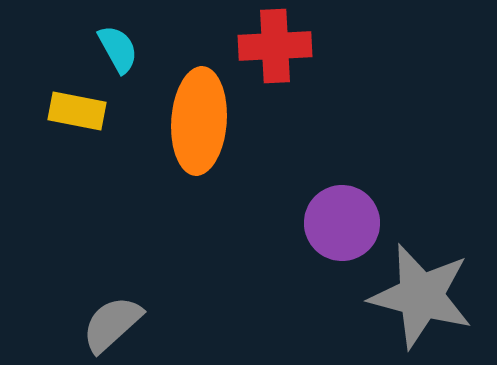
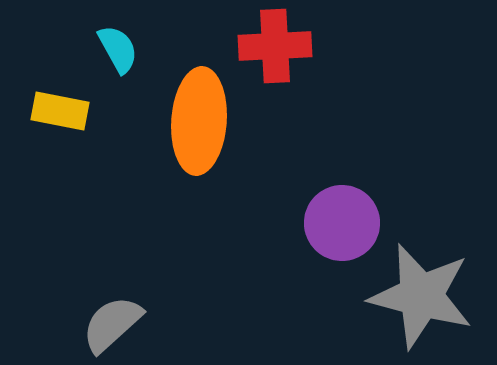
yellow rectangle: moved 17 px left
